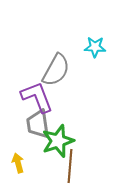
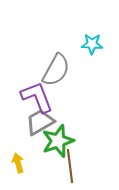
cyan star: moved 3 px left, 3 px up
gray trapezoid: moved 2 px right, 2 px up; rotated 68 degrees clockwise
brown line: rotated 12 degrees counterclockwise
